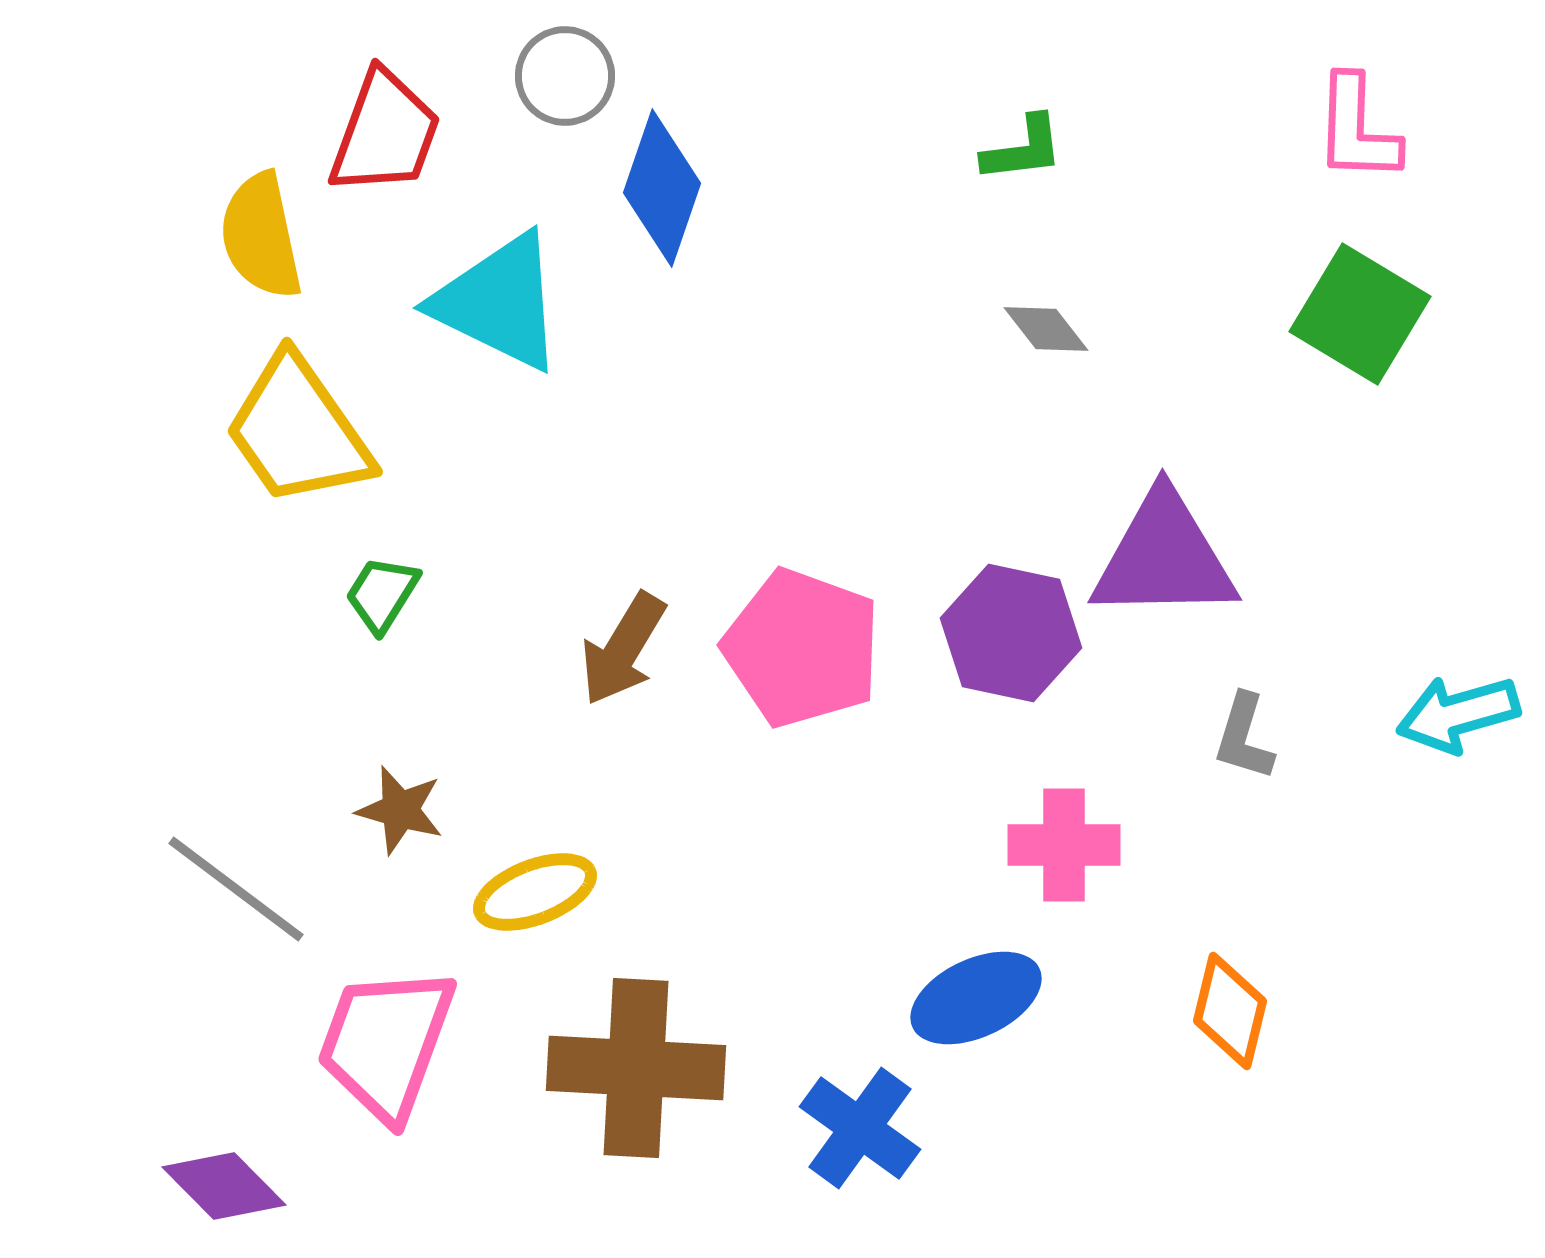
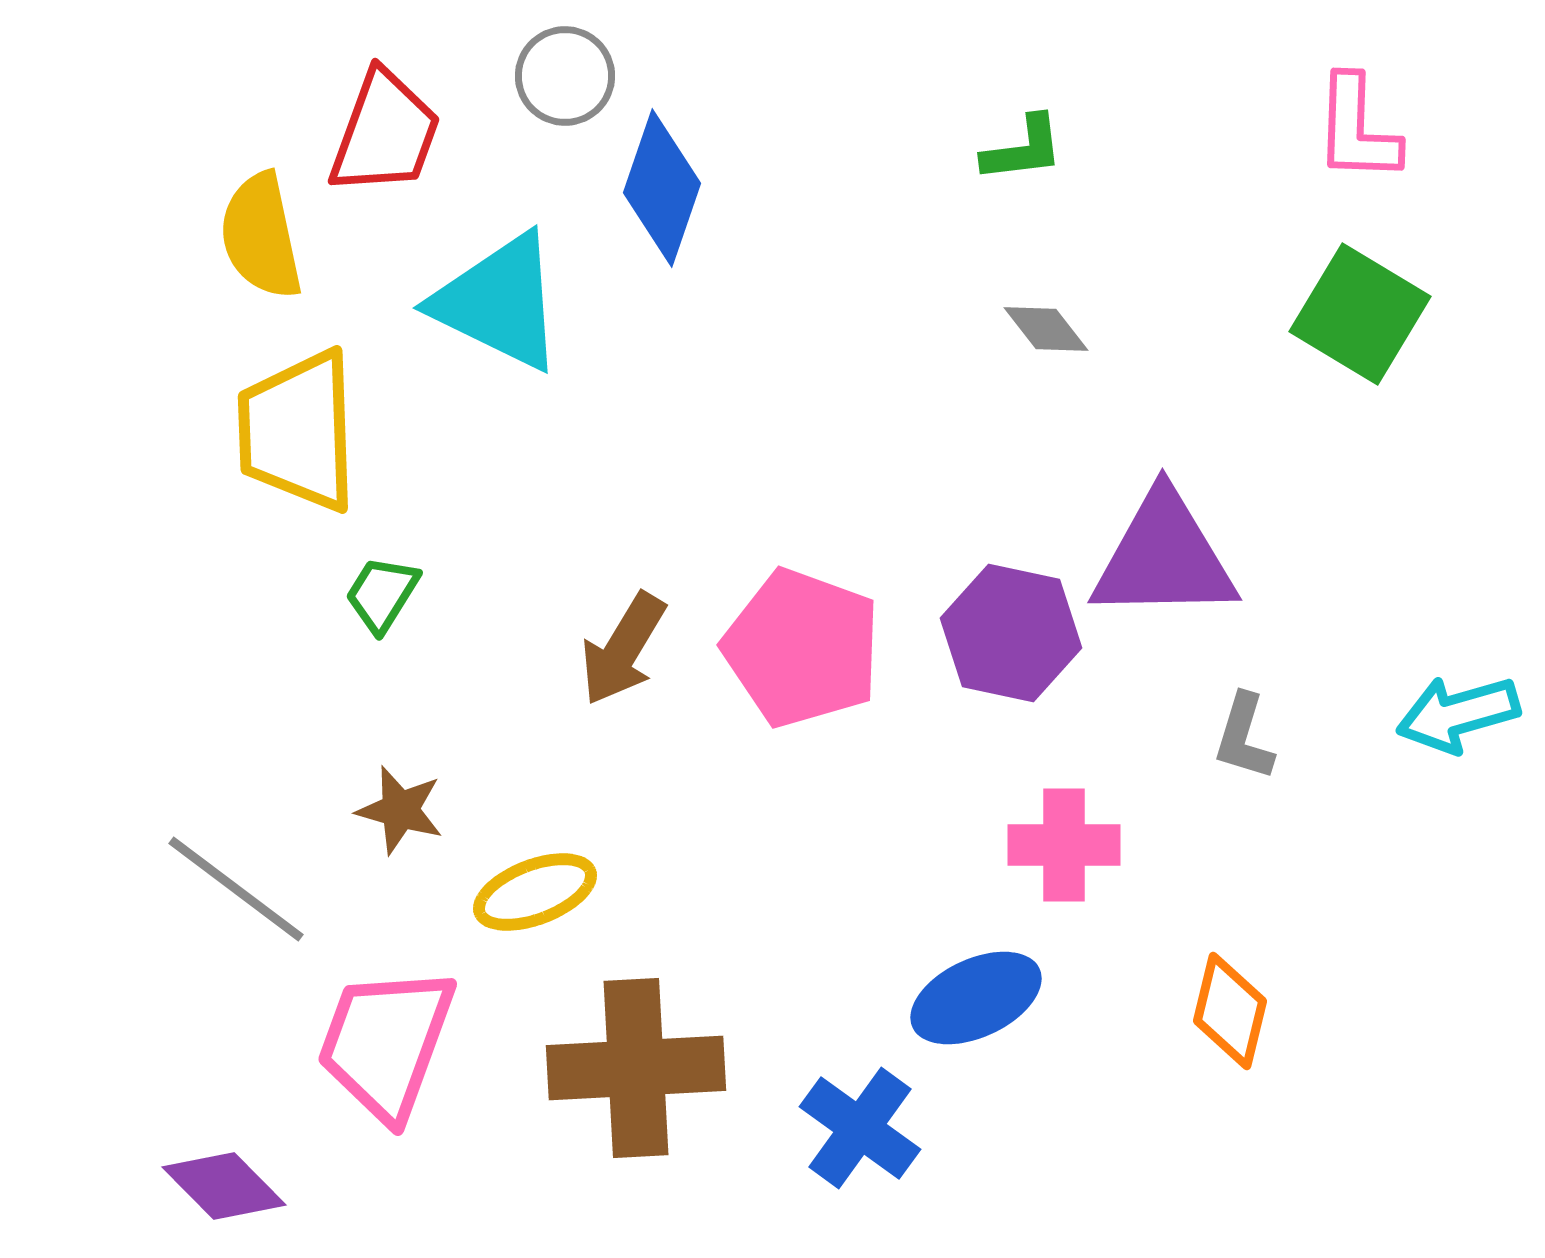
yellow trapezoid: rotated 33 degrees clockwise
brown cross: rotated 6 degrees counterclockwise
